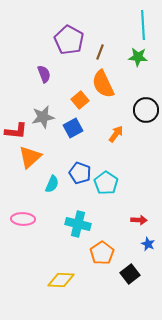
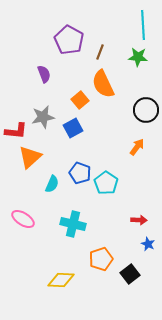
orange arrow: moved 21 px right, 13 px down
pink ellipse: rotated 30 degrees clockwise
cyan cross: moved 5 px left
orange pentagon: moved 1 px left, 6 px down; rotated 15 degrees clockwise
